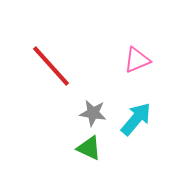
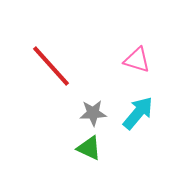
pink triangle: rotated 40 degrees clockwise
gray star: rotated 12 degrees counterclockwise
cyan arrow: moved 2 px right, 6 px up
